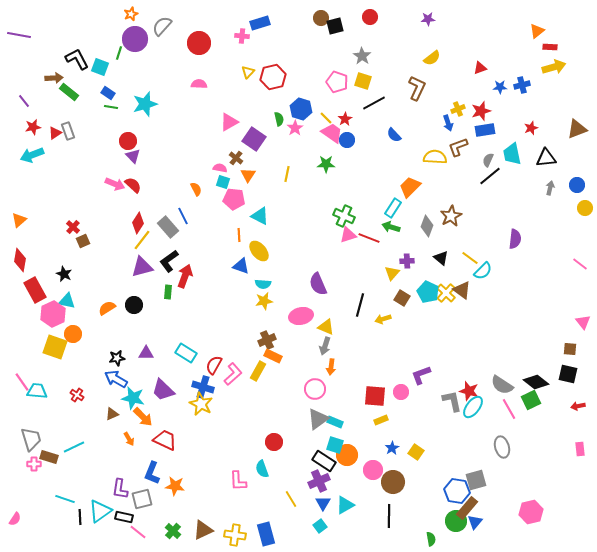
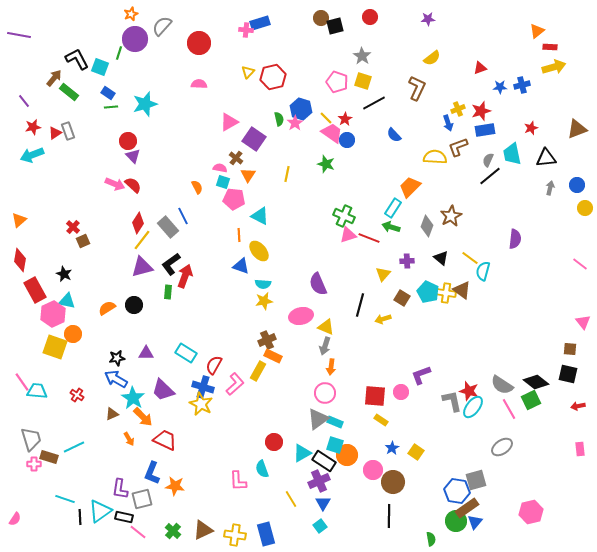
pink cross at (242, 36): moved 4 px right, 6 px up
brown arrow at (54, 78): rotated 48 degrees counterclockwise
green line at (111, 107): rotated 16 degrees counterclockwise
pink star at (295, 128): moved 5 px up
green star at (326, 164): rotated 18 degrees clockwise
orange semicircle at (196, 189): moved 1 px right, 2 px up
black L-shape at (169, 261): moved 2 px right, 3 px down
cyan semicircle at (483, 271): rotated 150 degrees clockwise
yellow triangle at (392, 273): moved 9 px left, 1 px down
yellow cross at (446, 293): rotated 36 degrees counterclockwise
pink L-shape at (233, 374): moved 2 px right, 10 px down
pink circle at (315, 389): moved 10 px right, 4 px down
cyan star at (133, 398): rotated 20 degrees clockwise
yellow rectangle at (381, 420): rotated 56 degrees clockwise
gray ellipse at (502, 447): rotated 70 degrees clockwise
cyan triangle at (345, 505): moved 43 px left, 52 px up
brown rectangle at (467, 508): rotated 15 degrees clockwise
